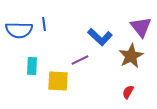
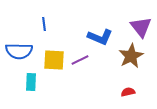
blue semicircle: moved 21 px down
blue L-shape: rotated 20 degrees counterclockwise
cyan rectangle: moved 1 px left, 16 px down
yellow square: moved 4 px left, 21 px up
red semicircle: rotated 48 degrees clockwise
